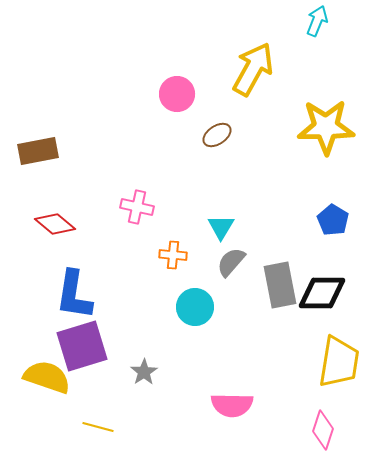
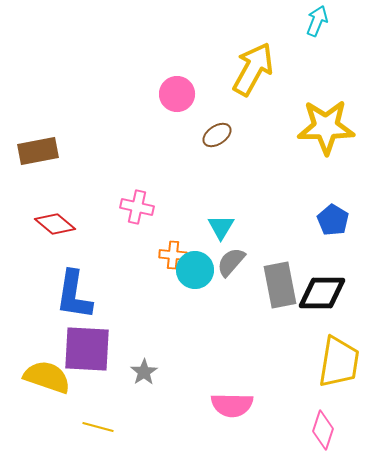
cyan circle: moved 37 px up
purple square: moved 5 px right, 3 px down; rotated 20 degrees clockwise
